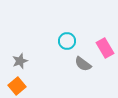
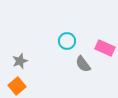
pink rectangle: rotated 36 degrees counterclockwise
gray semicircle: rotated 18 degrees clockwise
